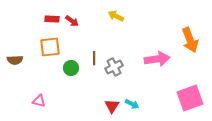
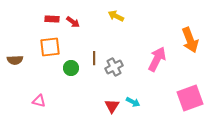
red arrow: moved 1 px right, 1 px down
pink arrow: rotated 55 degrees counterclockwise
cyan arrow: moved 1 px right, 2 px up
